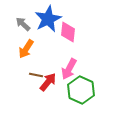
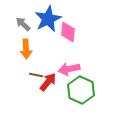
orange arrow: rotated 36 degrees counterclockwise
pink arrow: rotated 50 degrees clockwise
